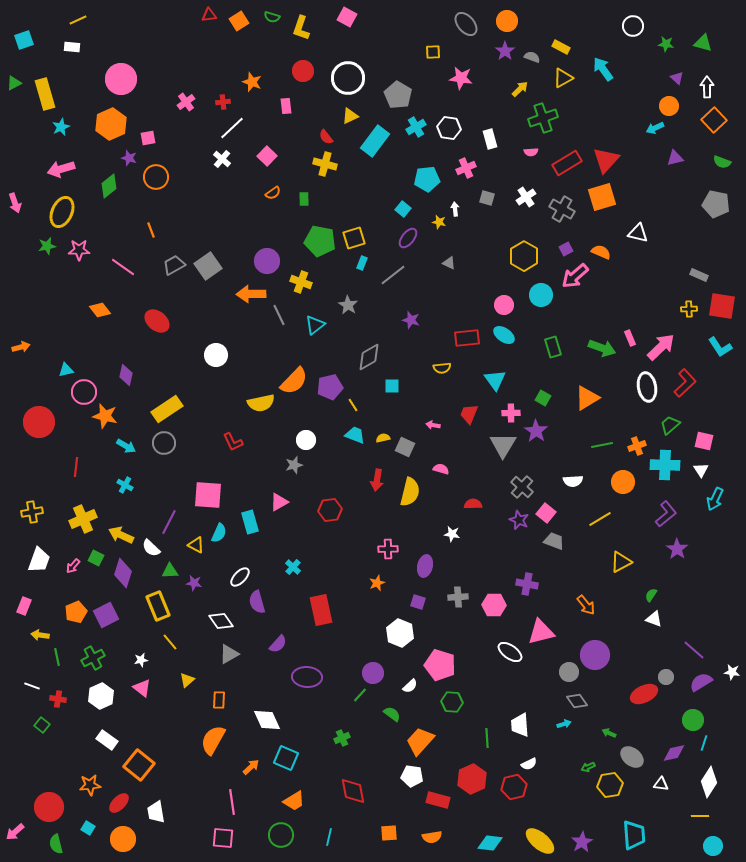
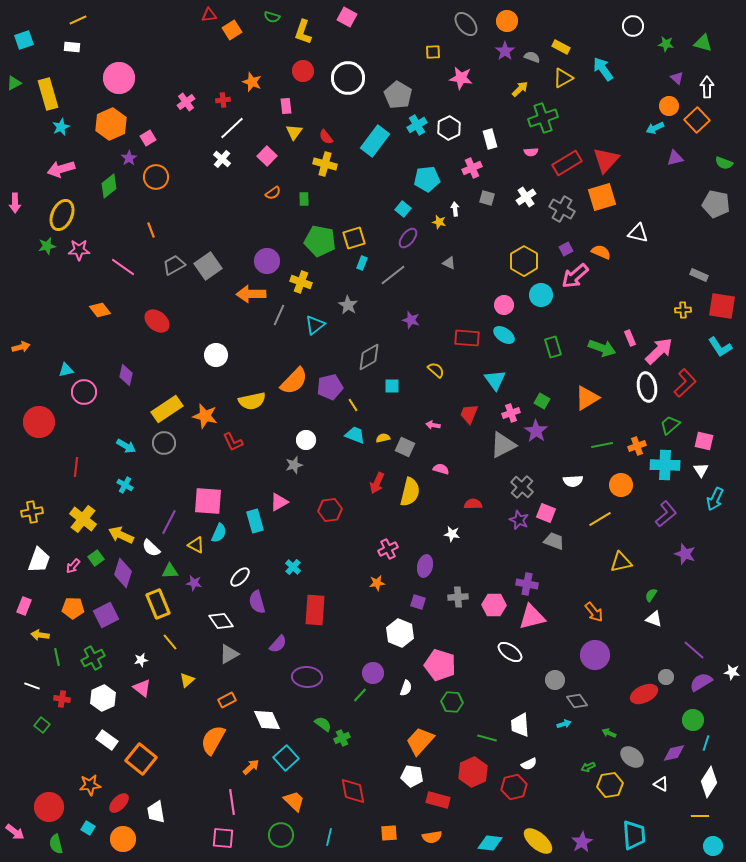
orange square at (239, 21): moved 7 px left, 9 px down
yellow L-shape at (301, 28): moved 2 px right, 4 px down
pink circle at (121, 79): moved 2 px left, 1 px up
yellow rectangle at (45, 94): moved 3 px right
red cross at (223, 102): moved 2 px up
yellow triangle at (350, 116): moved 56 px left, 16 px down; rotated 30 degrees counterclockwise
orange square at (714, 120): moved 17 px left
cyan cross at (416, 127): moved 1 px right, 2 px up
white hexagon at (449, 128): rotated 25 degrees clockwise
pink square at (148, 138): rotated 21 degrees counterclockwise
purple star at (129, 158): rotated 21 degrees clockwise
green semicircle at (722, 162): moved 2 px right, 1 px down
pink cross at (466, 168): moved 6 px right
pink arrow at (15, 203): rotated 18 degrees clockwise
yellow ellipse at (62, 212): moved 3 px down
yellow hexagon at (524, 256): moved 5 px down
yellow cross at (689, 309): moved 6 px left, 1 px down
gray line at (279, 315): rotated 50 degrees clockwise
red rectangle at (467, 338): rotated 10 degrees clockwise
pink arrow at (661, 347): moved 2 px left, 4 px down
yellow semicircle at (442, 368): moved 6 px left, 2 px down; rotated 132 degrees counterclockwise
green square at (543, 398): moved 1 px left, 3 px down
yellow semicircle at (261, 403): moved 9 px left, 2 px up
pink cross at (511, 413): rotated 18 degrees counterclockwise
orange star at (105, 416): moved 100 px right
gray triangle at (503, 445): rotated 32 degrees clockwise
red arrow at (377, 480): moved 3 px down; rotated 15 degrees clockwise
orange circle at (623, 482): moved 2 px left, 3 px down
pink square at (208, 495): moved 6 px down
pink square at (546, 513): rotated 18 degrees counterclockwise
yellow cross at (83, 519): rotated 28 degrees counterclockwise
cyan rectangle at (250, 522): moved 5 px right, 1 px up
pink cross at (388, 549): rotated 24 degrees counterclockwise
purple star at (677, 549): moved 8 px right, 5 px down; rotated 15 degrees counterclockwise
green square at (96, 558): rotated 28 degrees clockwise
yellow triangle at (621, 562): rotated 15 degrees clockwise
orange star at (377, 583): rotated 14 degrees clockwise
orange arrow at (586, 605): moved 8 px right, 7 px down
yellow rectangle at (158, 606): moved 2 px up
red rectangle at (321, 610): moved 6 px left; rotated 16 degrees clockwise
orange pentagon at (76, 612): moved 3 px left, 4 px up; rotated 25 degrees clockwise
pink triangle at (541, 632): moved 9 px left, 15 px up
gray circle at (569, 672): moved 14 px left, 8 px down
white semicircle at (410, 686): moved 4 px left, 2 px down; rotated 28 degrees counterclockwise
white hexagon at (101, 696): moved 2 px right, 2 px down
red cross at (58, 699): moved 4 px right
orange rectangle at (219, 700): moved 8 px right; rotated 60 degrees clockwise
green semicircle at (392, 714): moved 69 px left, 10 px down
green line at (487, 738): rotated 72 degrees counterclockwise
cyan line at (704, 743): moved 2 px right
cyan square at (286, 758): rotated 25 degrees clockwise
orange square at (139, 765): moved 2 px right, 6 px up
red hexagon at (472, 779): moved 1 px right, 7 px up
white triangle at (661, 784): rotated 21 degrees clockwise
orange trapezoid at (294, 801): rotated 105 degrees counterclockwise
pink arrow at (15, 832): rotated 102 degrees counterclockwise
yellow ellipse at (540, 841): moved 2 px left
